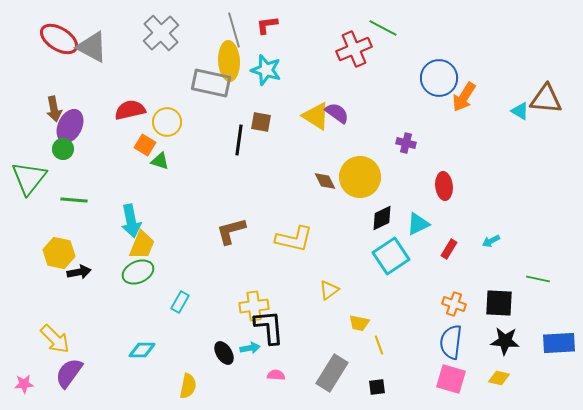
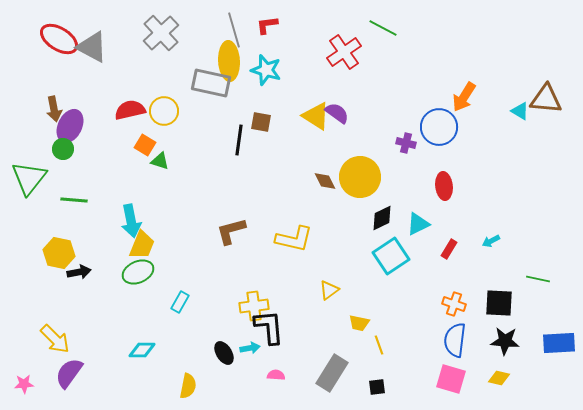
red cross at (354, 49): moved 10 px left, 3 px down; rotated 12 degrees counterclockwise
blue circle at (439, 78): moved 49 px down
yellow circle at (167, 122): moved 3 px left, 11 px up
blue semicircle at (451, 342): moved 4 px right, 2 px up
